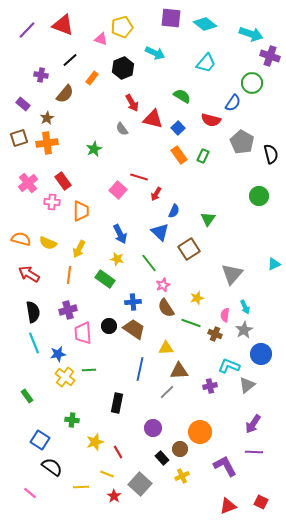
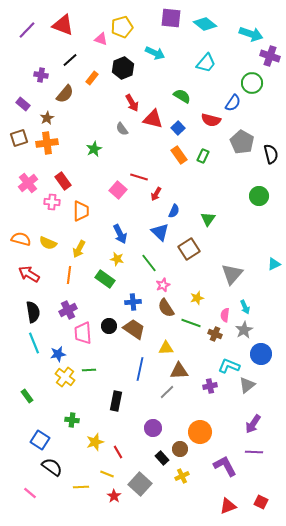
purple cross at (68, 310): rotated 12 degrees counterclockwise
black rectangle at (117, 403): moved 1 px left, 2 px up
